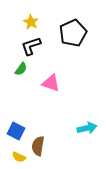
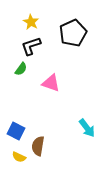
cyan arrow: rotated 66 degrees clockwise
